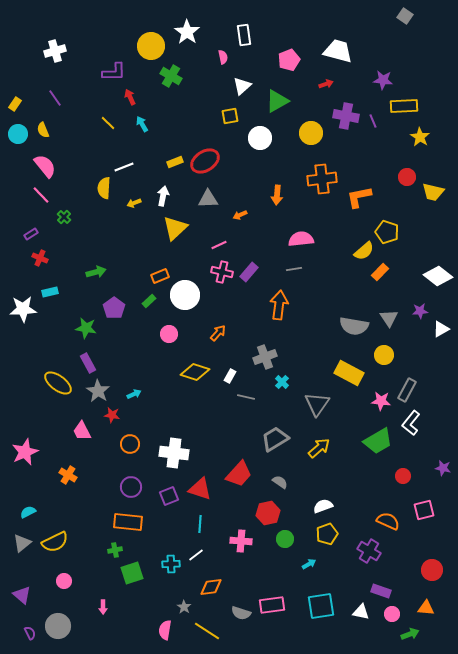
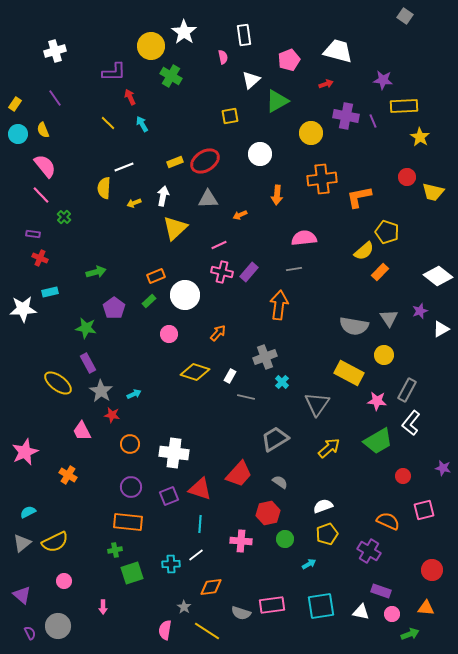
white star at (187, 32): moved 3 px left
white triangle at (242, 86): moved 9 px right, 6 px up
white circle at (260, 138): moved 16 px down
purple rectangle at (31, 234): moved 2 px right; rotated 40 degrees clockwise
pink semicircle at (301, 239): moved 3 px right, 1 px up
orange rectangle at (160, 276): moved 4 px left
purple star at (420, 311): rotated 14 degrees counterclockwise
gray star at (98, 391): moved 3 px right
pink star at (381, 401): moved 4 px left
yellow arrow at (319, 448): moved 10 px right
